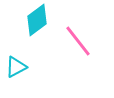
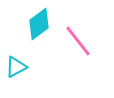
cyan diamond: moved 2 px right, 4 px down
